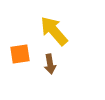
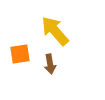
yellow arrow: moved 1 px right
